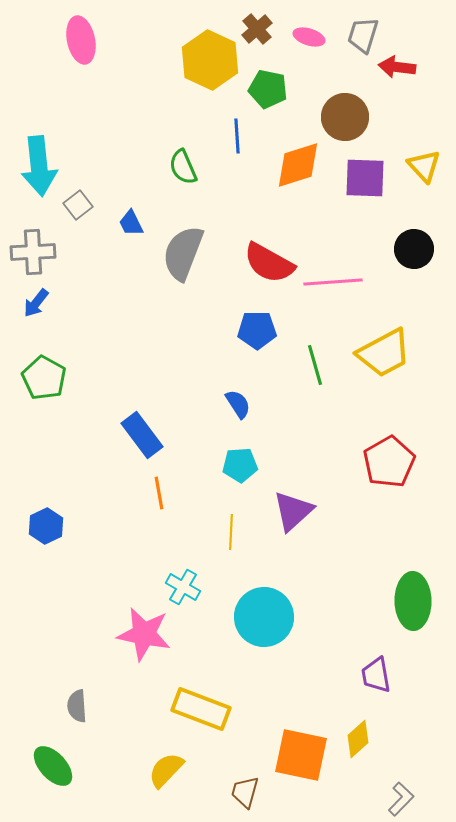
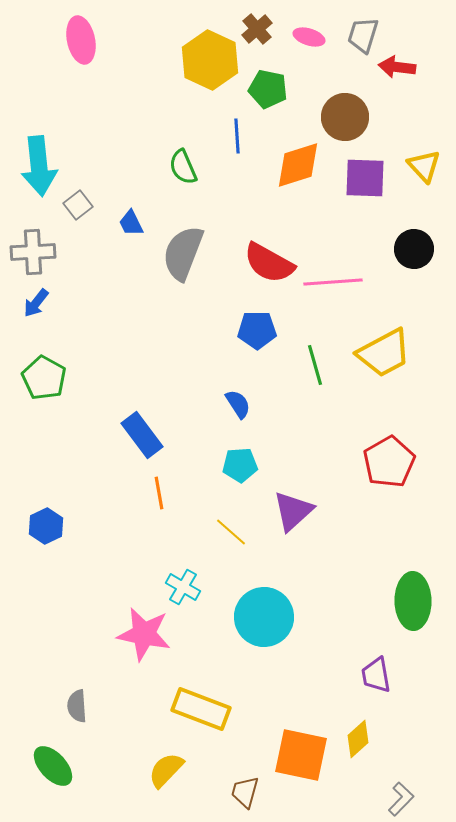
yellow line at (231, 532): rotated 52 degrees counterclockwise
